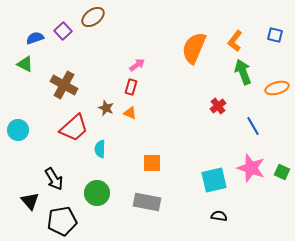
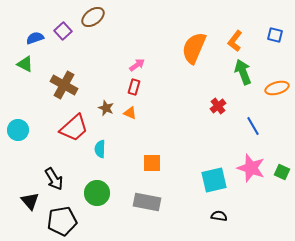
red rectangle: moved 3 px right
